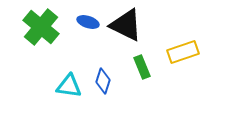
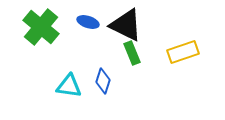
green rectangle: moved 10 px left, 14 px up
